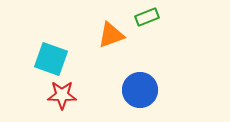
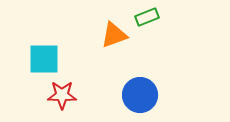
orange triangle: moved 3 px right
cyan square: moved 7 px left; rotated 20 degrees counterclockwise
blue circle: moved 5 px down
